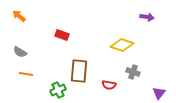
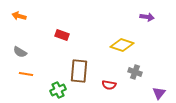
orange arrow: rotated 24 degrees counterclockwise
gray cross: moved 2 px right
